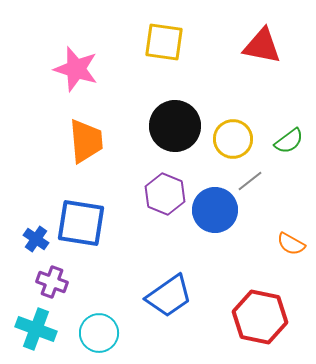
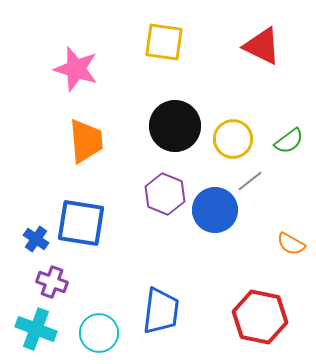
red triangle: rotated 15 degrees clockwise
blue trapezoid: moved 8 px left, 15 px down; rotated 48 degrees counterclockwise
